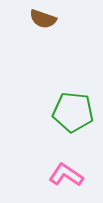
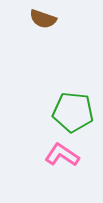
pink L-shape: moved 4 px left, 20 px up
